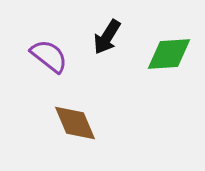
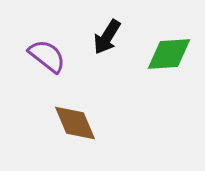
purple semicircle: moved 2 px left
